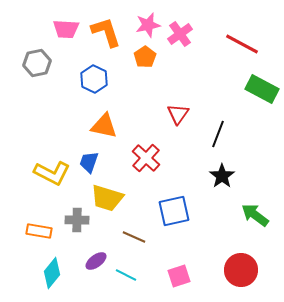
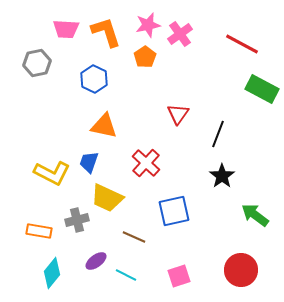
red cross: moved 5 px down
yellow trapezoid: rotated 8 degrees clockwise
gray cross: rotated 15 degrees counterclockwise
